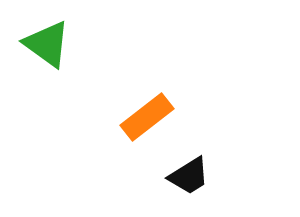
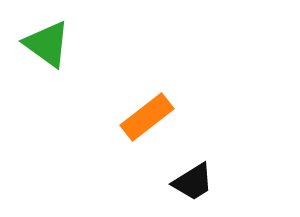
black trapezoid: moved 4 px right, 6 px down
